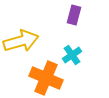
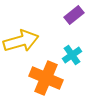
purple rectangle: rotated 36 degrees clockwise
